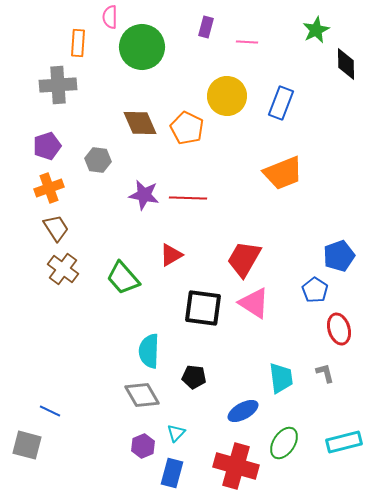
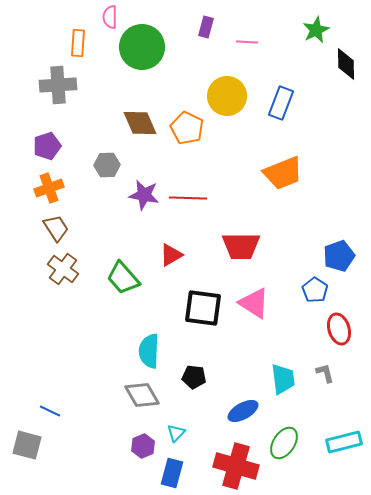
gray hexagon at (98, 160): moved 9 px right, 5 px down; rotated 10 degrees counterclockwise
red trapezoid at (244, 259): moved 3 px left, 13 px up; rotated 120 degrees counterclockwise
cyan trapezoid at (281, 378): moved 2 px right, 1 px down
